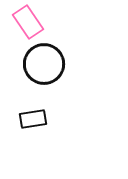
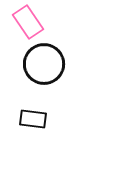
black rectangle: rotated 16 degrees clockwise
